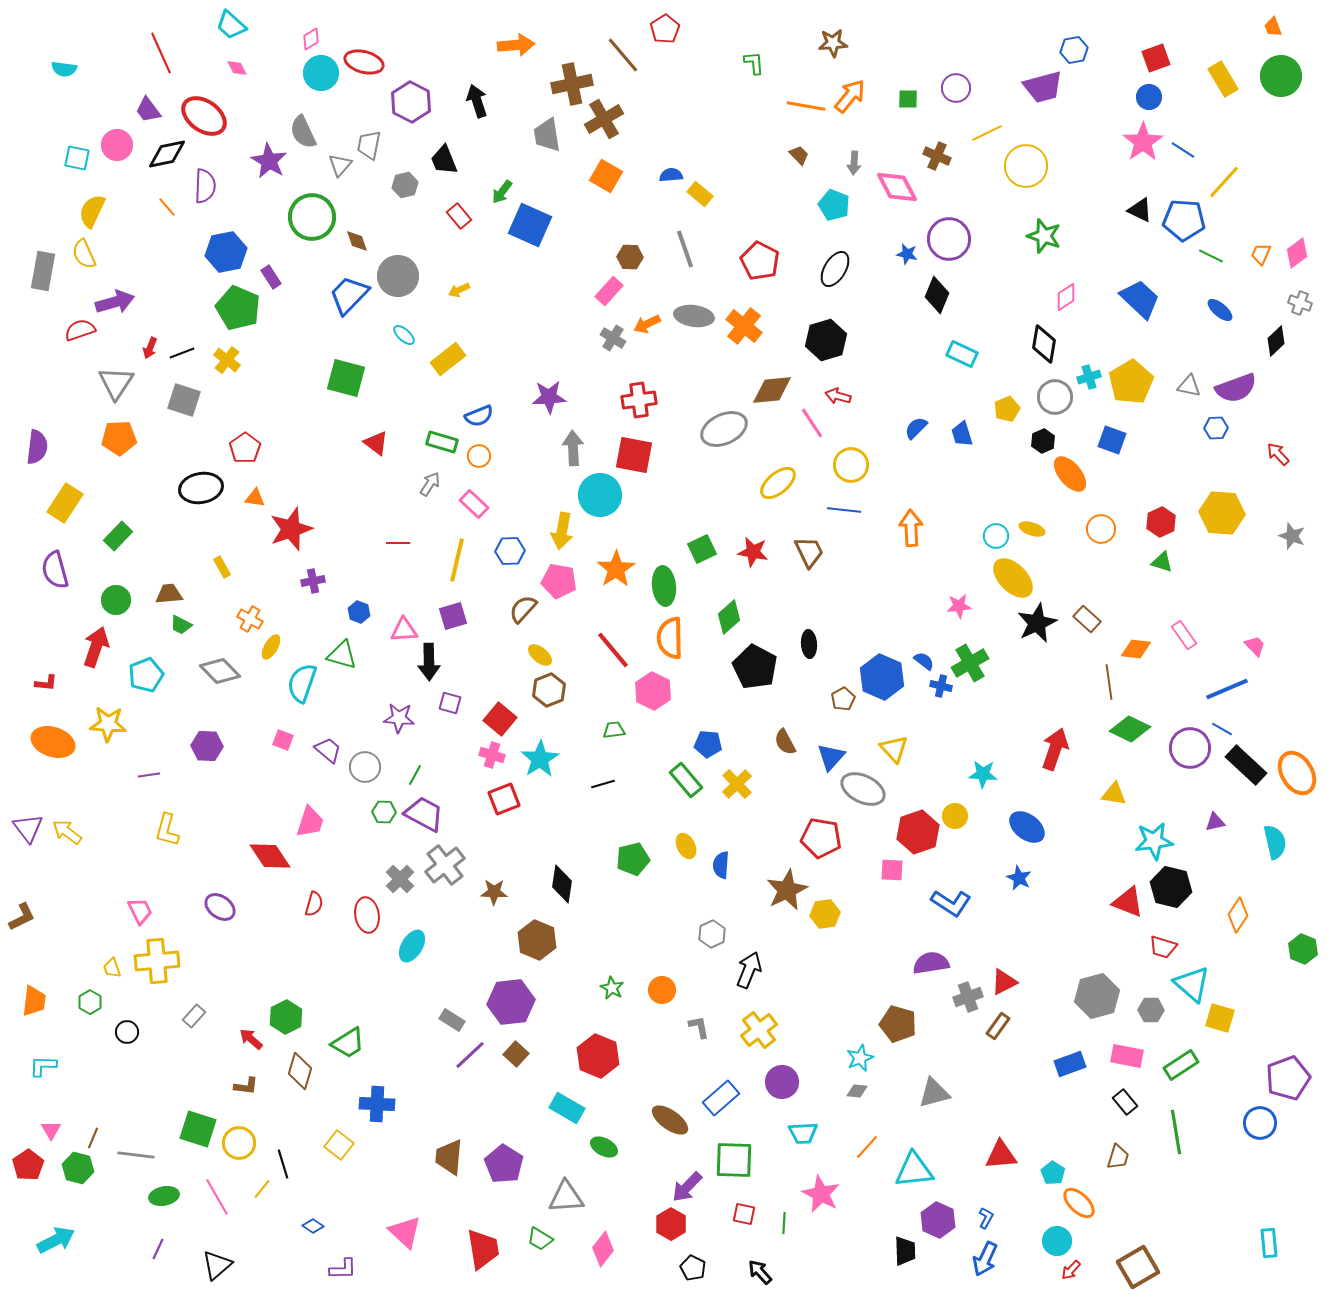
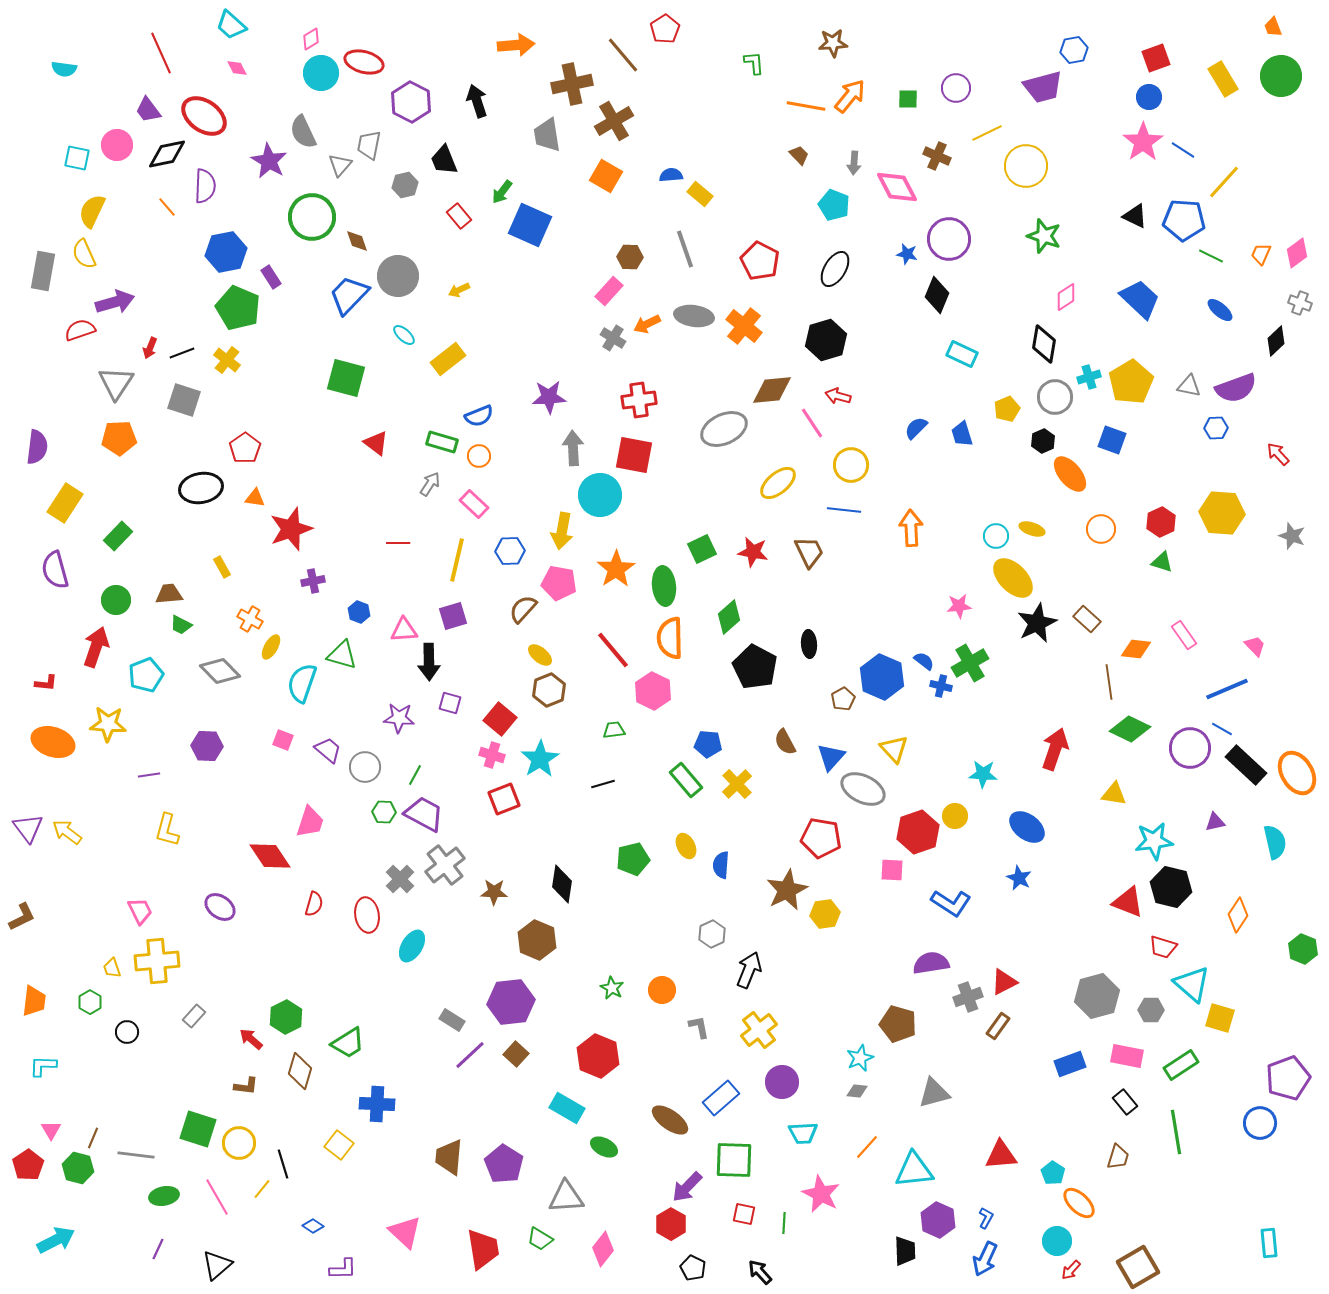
brown cross at (604, 119): moved 10 px right, 2 px down
black triangle at (1140, 210): moved 5 px left, 6 px down
pink pentagon at (559, 581): moved 2 px down
